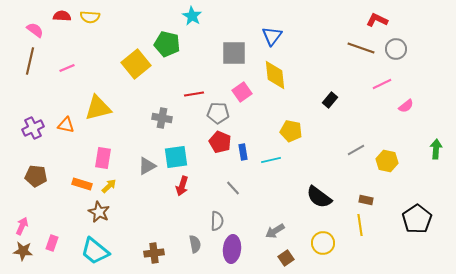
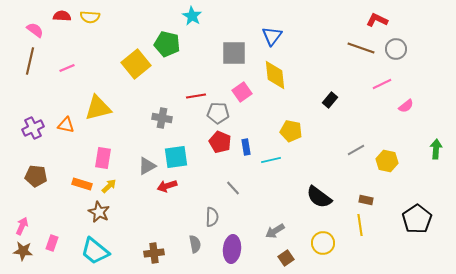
red line at (194, 94): moved 2 px right, 2 px down
blue rectangle at (243, 152): moved 3 px right, 5 px up
red arrow at (182, 186): moved 15 px left; rotated 54 degrees clockwise
gray semicircle at (217, 221): moved 5 px left, 4 px up
